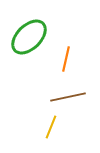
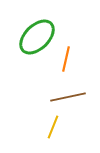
green ellipse: moved 8 px right
yellow line: moved 2 px right
